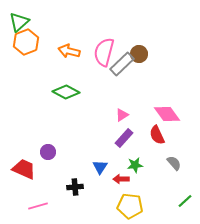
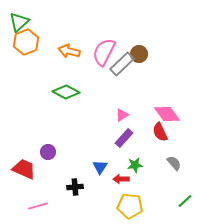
pink semicircle: rotated 12 degrees clockwise
red semicircle: moved 3 px right, 3 px up
